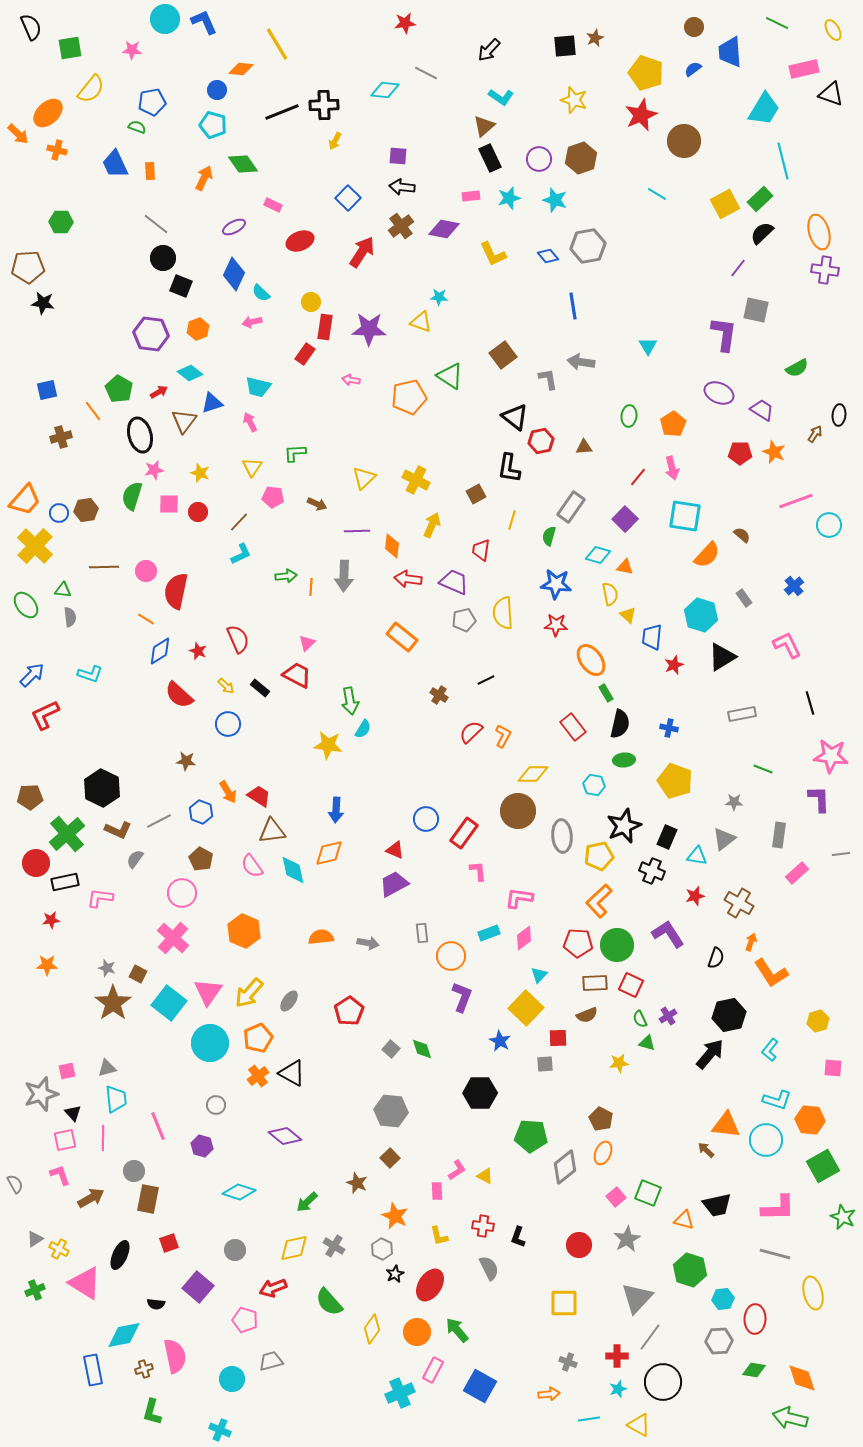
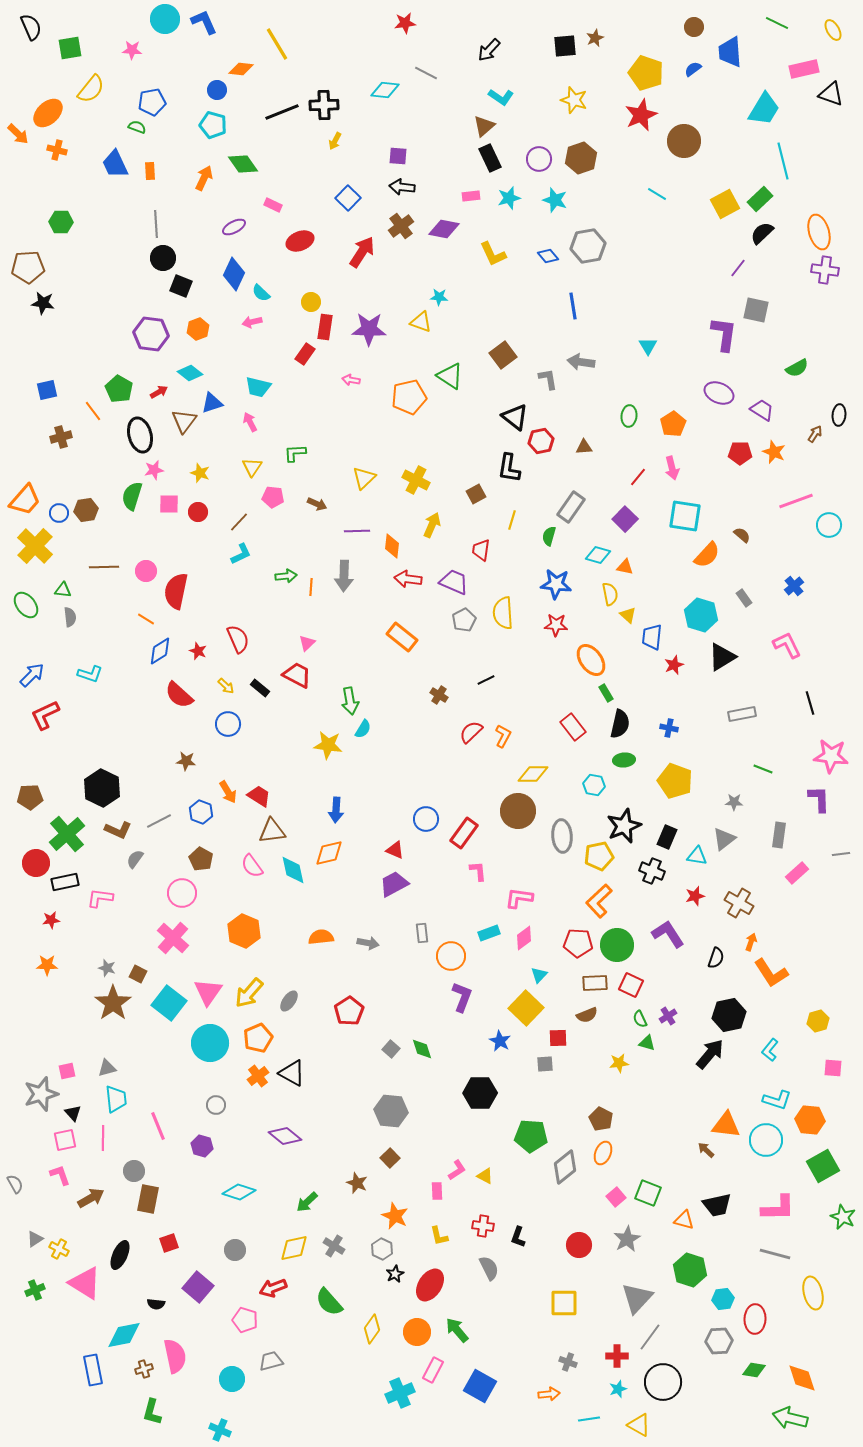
gray line at (156, 224): rotated 48 degrees clockwise
gray pentagon at (464, 620): rotated 15 degrees counterclockwise
